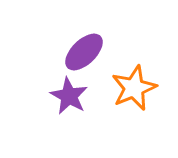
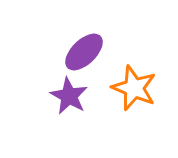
orange star: rotated 27 degrees counterclockwise
